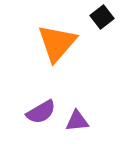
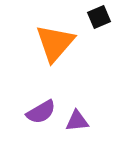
black square: moved 3 px left; rotated 15 degrees clockwise
orange triangle: moved 2 px left
